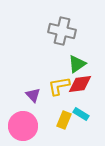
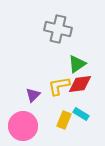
gray cross: moved 4 px left, 2 px up
purple triangle: rotated 28 degrees clockwise
